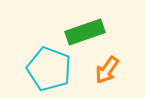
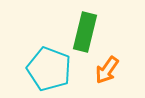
green rectangle: rotated 57 degrees counterclockwise
